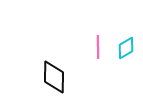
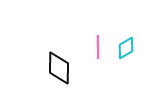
black diamond: moved 5 px right, 9 px up
